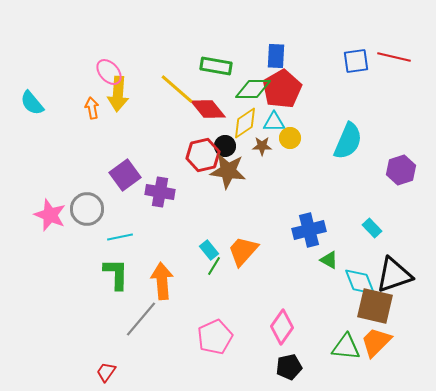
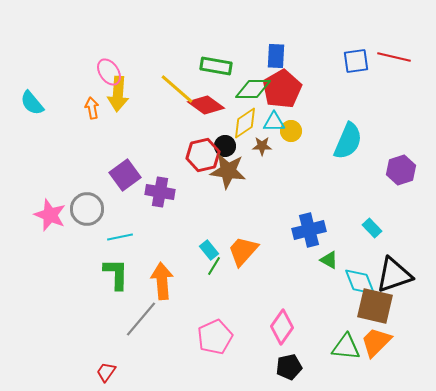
pink ellipse at (109, 72): rotated 8 degrees clockwise
red diamond at (208, 109): moved 2 px left, 4 px up; rotated 15 degrees counterclockwise
yellow circle at (290, 138): moved 1 px right, 7 px up
